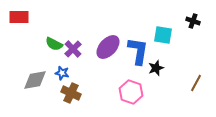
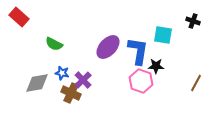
red rectangle: rotated 42 degrees clockwise
purple cross: moved 10 px right, 31 px down
black star: moved 2 px up; rotated 21 degrees clockwise
gray diamond: moved 2 px right, 3 px down
pink hexagon: moved 10 px right, 11 px up
